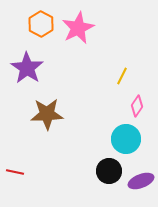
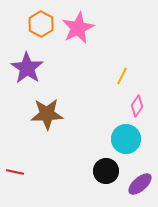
black circle: moved 3 px left
purple ellipse: moved 1 px left, 3 px down; rotated 20 degrees counterclockwise
